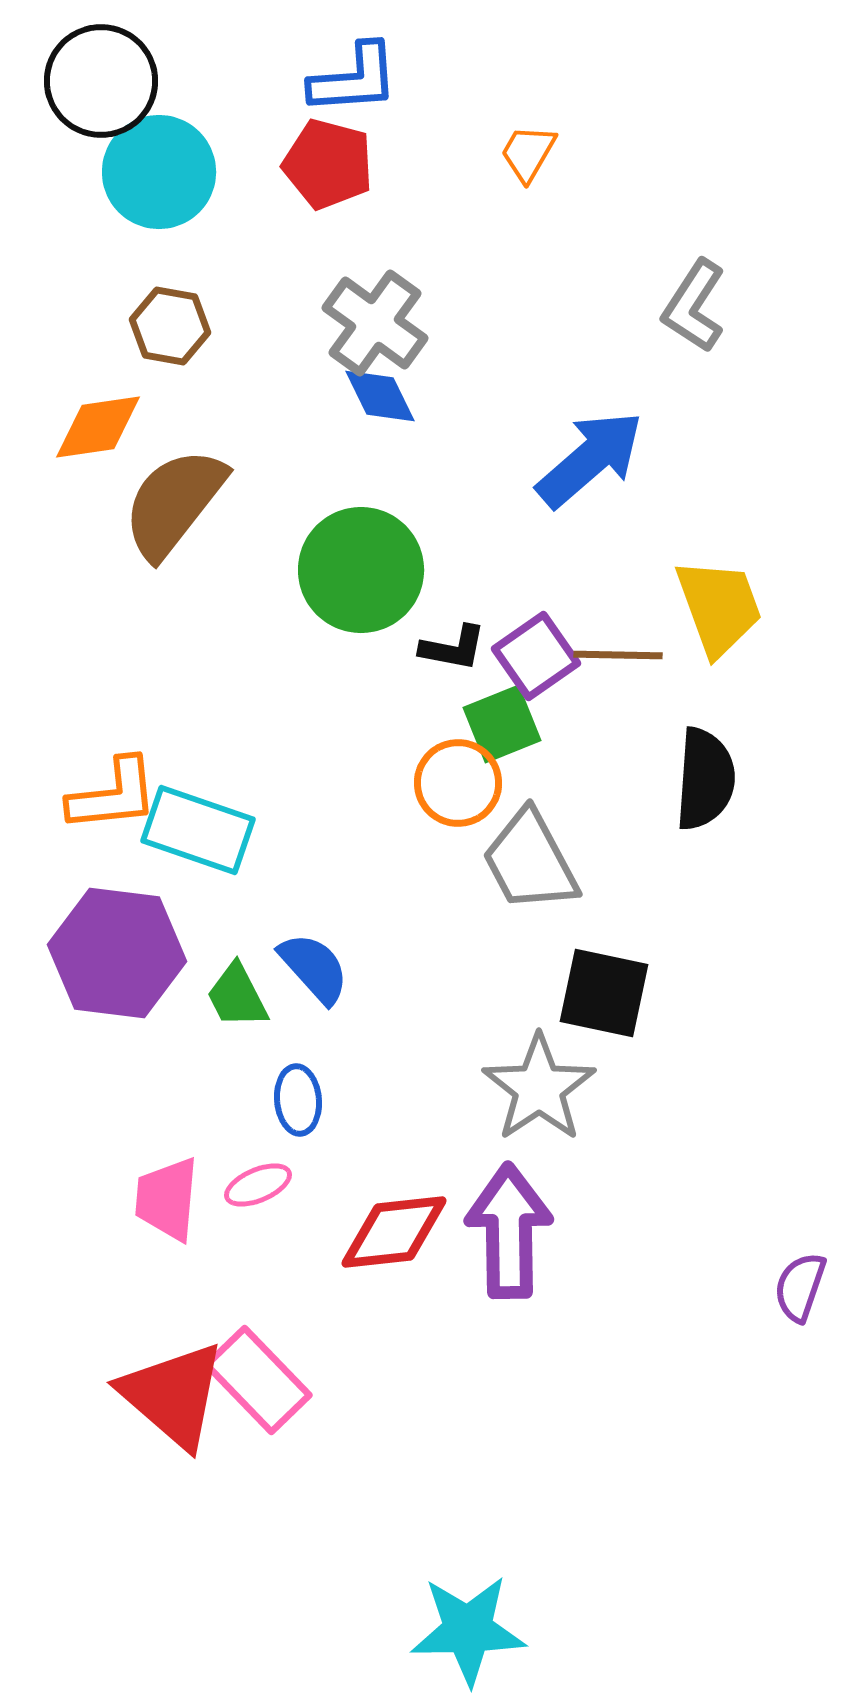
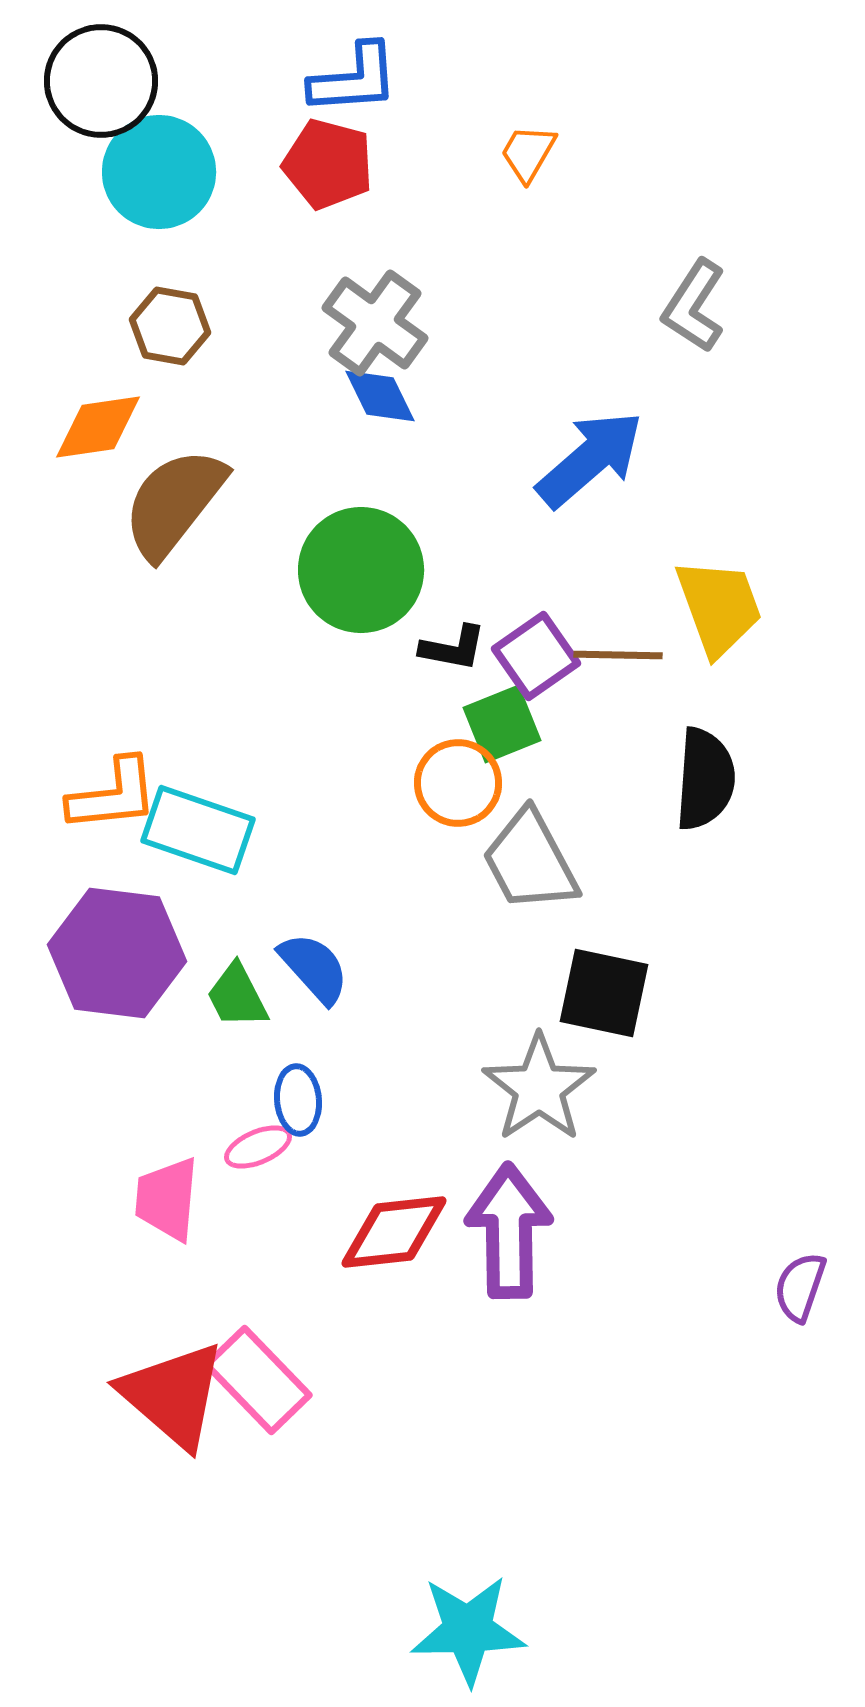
pink ellipse: moved 38 px up
